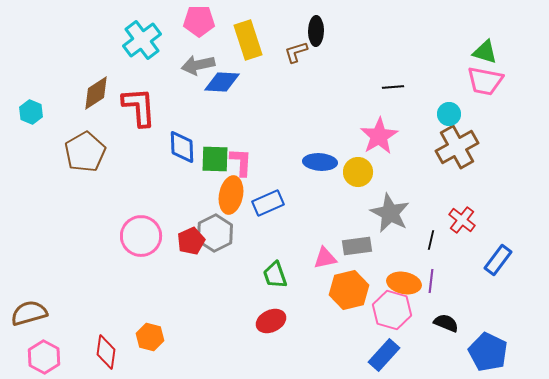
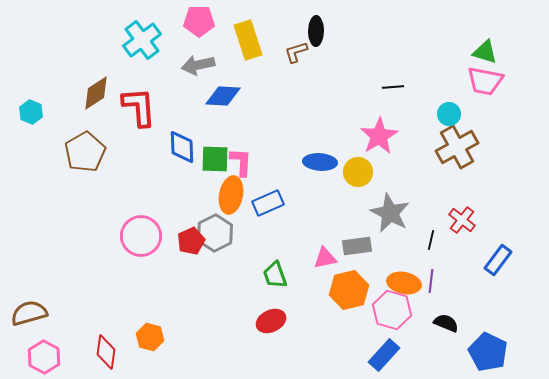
blue diamond at (222, 82): moved 1 px right, 14 px down
